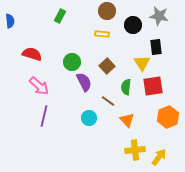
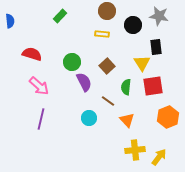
green rectangle: rotated 16 degrees clockwise
purple line: moved 3 px left, 3 px down
